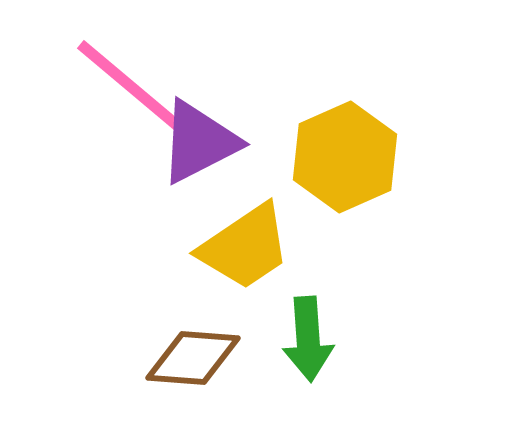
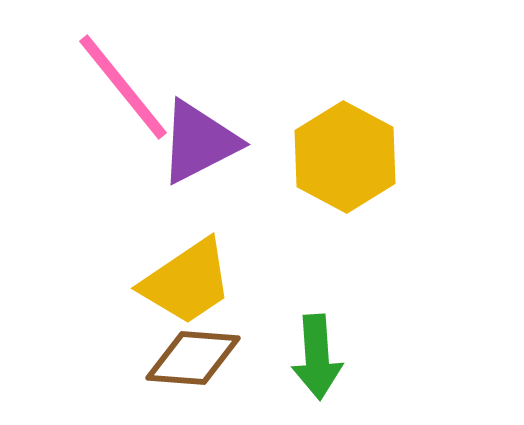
pink line: moved 6 px left, 2 px down; rotated 11 degrees clockwise
yellow hexagon: rotated 8 degrees counterclockwise
yellow trapezoid: moved 58 px left, 35 px down
green arrow: moved 9 px right, 18 px down
